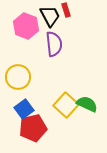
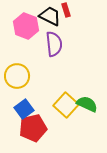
black trapezoid: rotated 35 degrees counterclockwise
yellow circle: moved 1 px left, 1 px up
